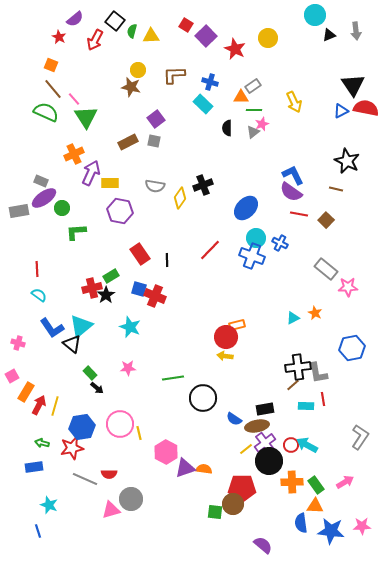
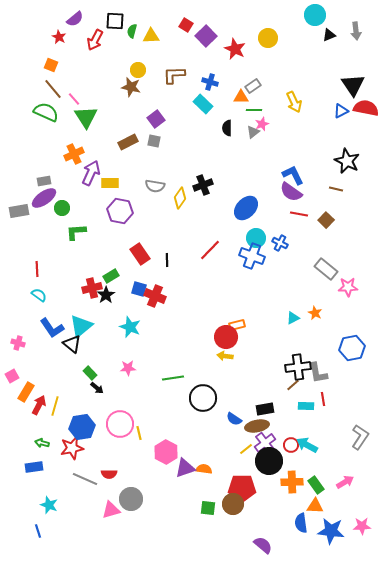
black square at (115, 21): rotated 36 degrees counterclockwise
gray rectangle at (41, 181): moved 3 px right; rotated 32 degrees counterclockwise
green square at (215, 512): moved 7 px left, 4 px up
